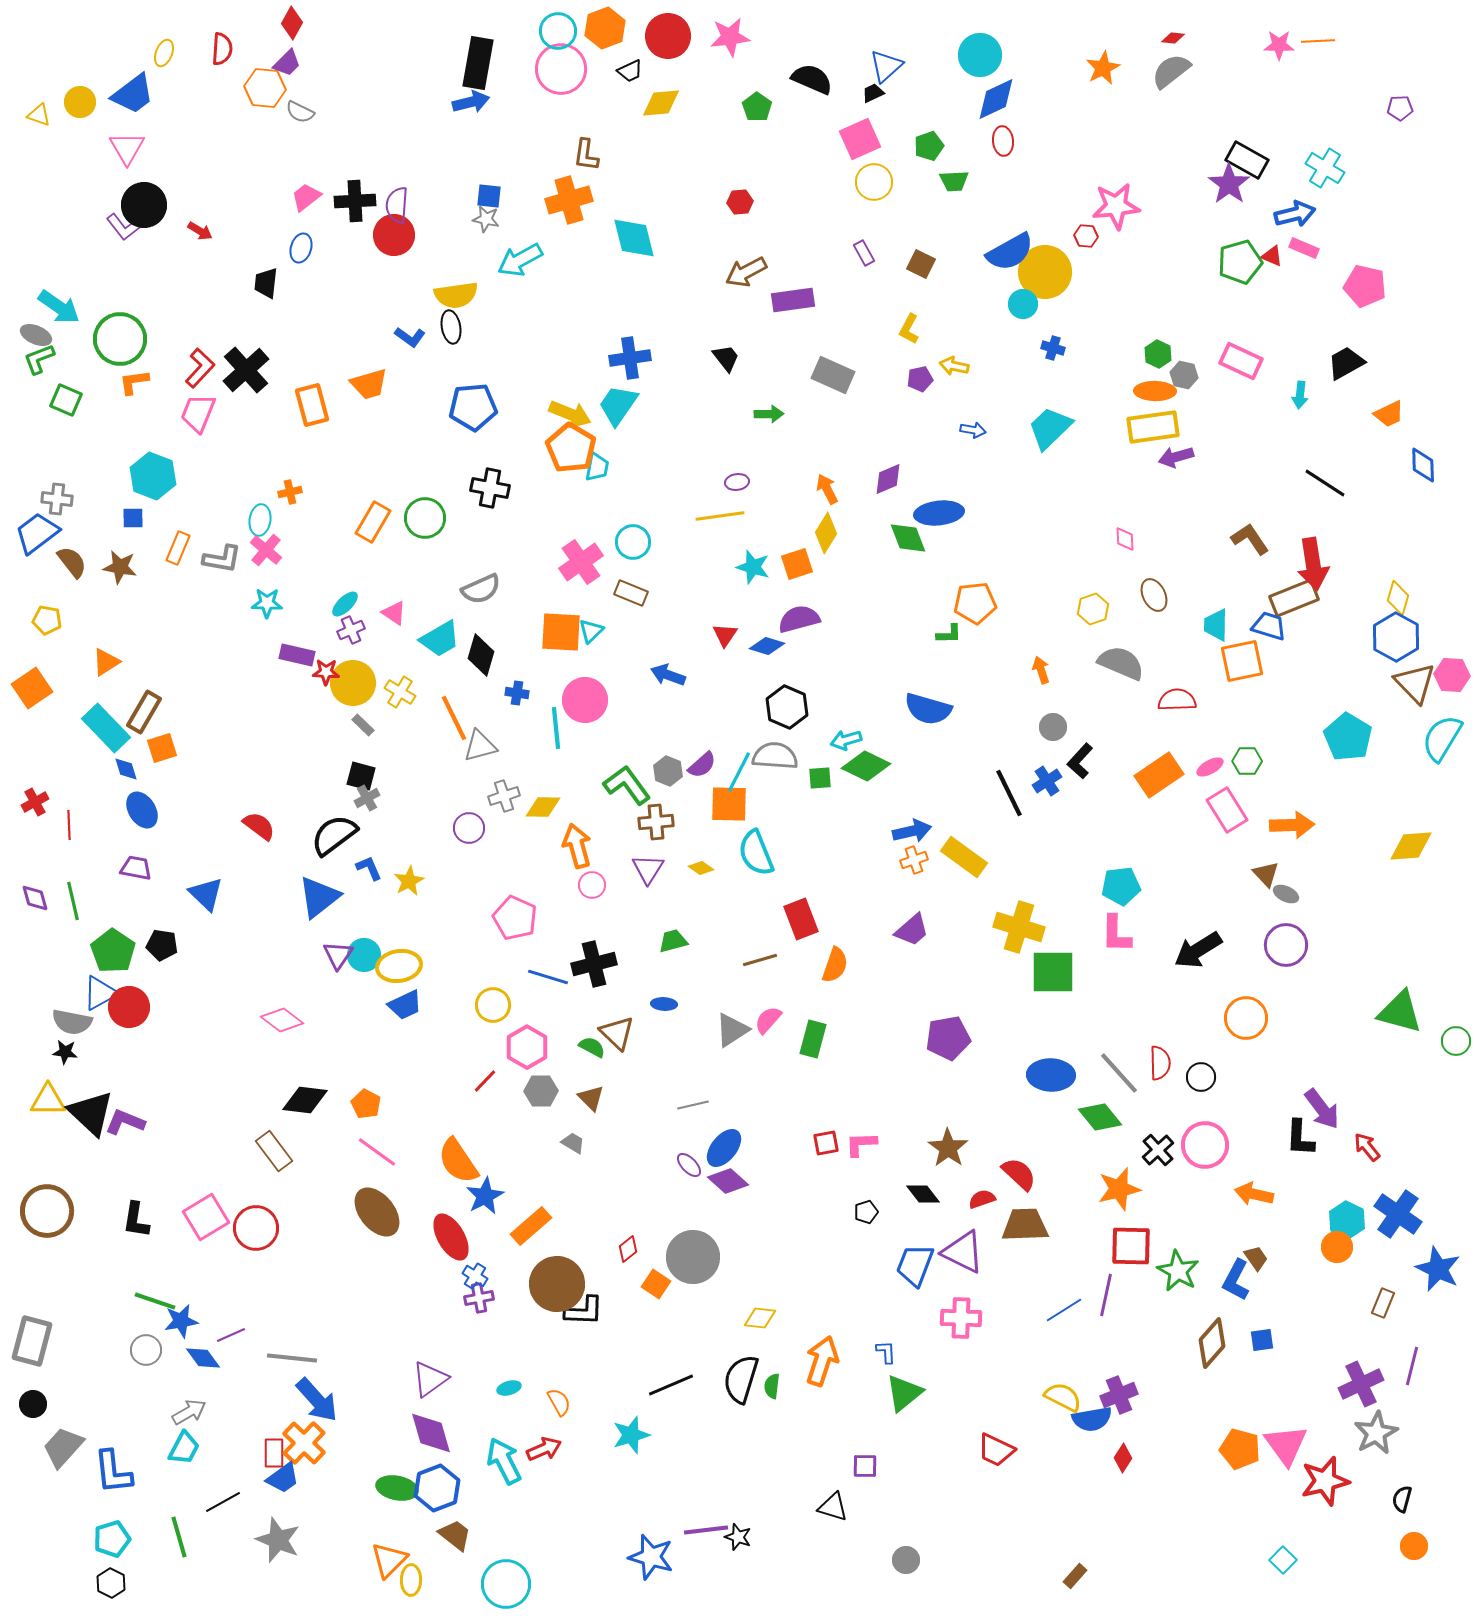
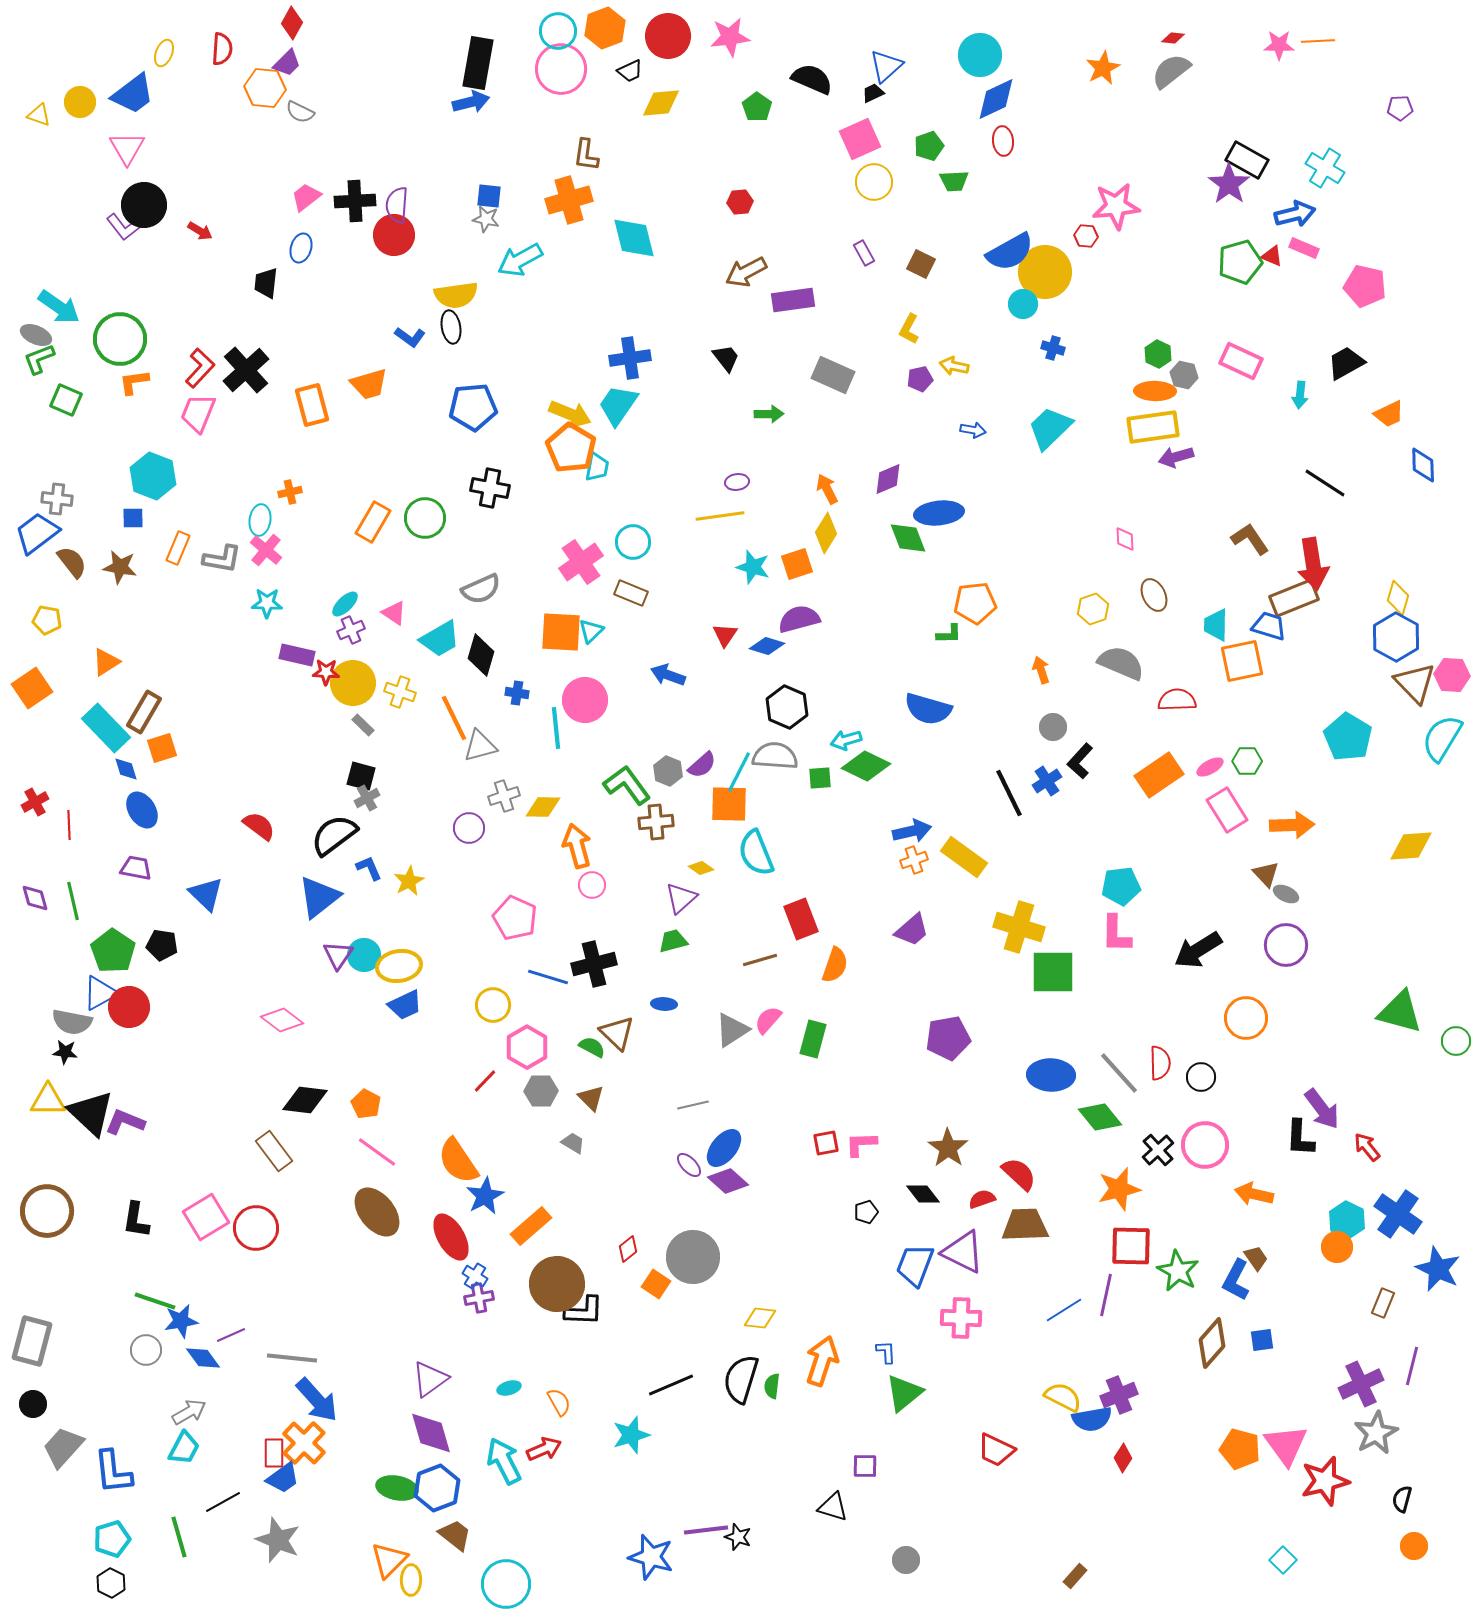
yellow cross at (400, 692): rotated 12 degrees counterclockwise
purple triangle at (648, 869): moved 33 px right, 29 px down; rotated 16 degrees clockwise
